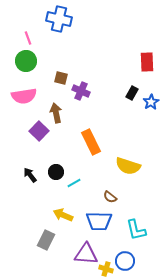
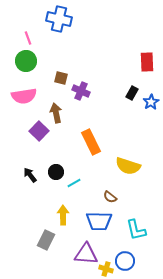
yellow arrow: rotated 66 degrees clockwise
